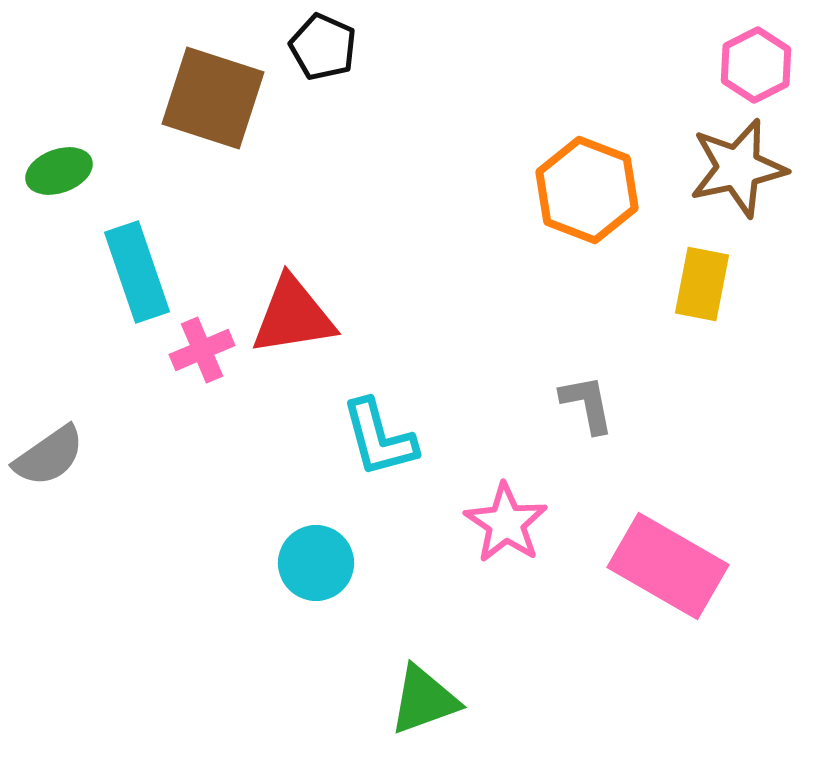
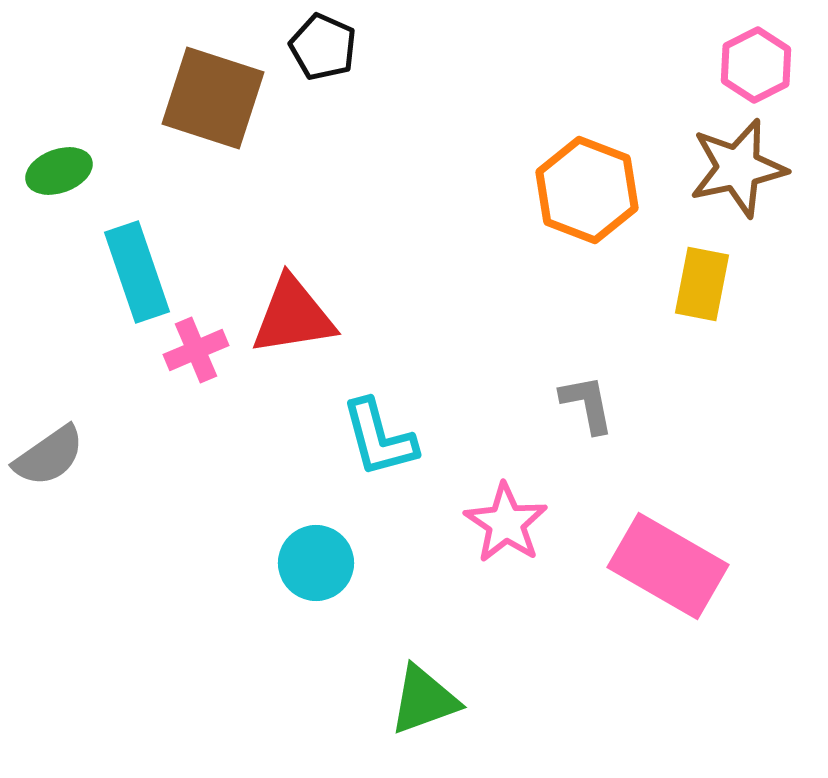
pink cross: moved 6 px left
